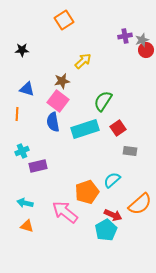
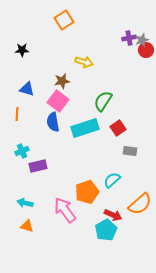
purple cross: moved 4 px right, 2 px down
yellow arrow: moved 1 px right, 1 px down; rotated 60 degrees clockwise
cyan rectangle: moved 1 px up
pink arrow: moved 2 px up; rotated 16 degrees clockwise
